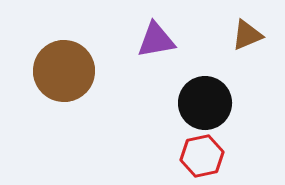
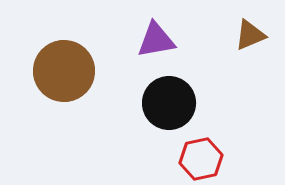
brown triangle: moved 3 px right
black circle: moved 36 px left
red hexagon: moved 1 px left, 3 px down
